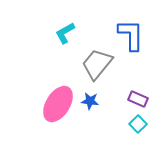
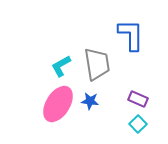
cyan L-shape: moved 4 px left, 33 px down
gray trapezoid: rotated 132 degrees clockwise
